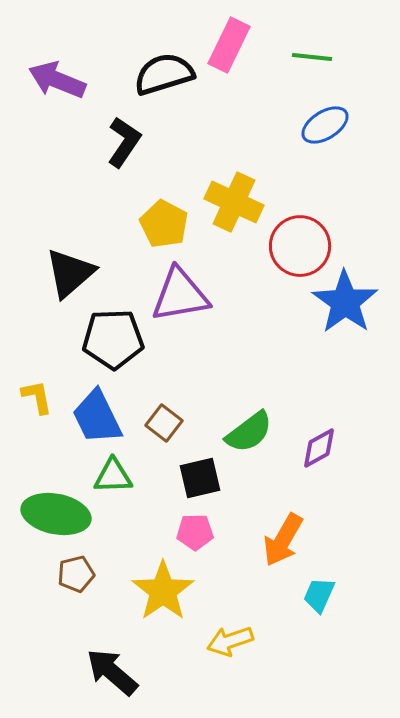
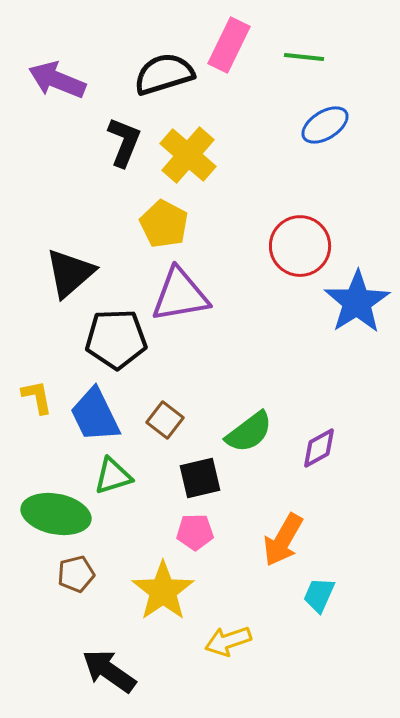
green line: moved 8 px left
black L-shape: rotated 12 degrees counterclockwise
yellow cross: moved 46 px left, 47 px up; rotated 16 degrees clockwise
blue star: moved 12 px right; rotated 4 degrees clockwise
black pentagon: moved 3 px right
blue trapezoid: moved 2 px left, 2 px up
brown square: moved 1 px right, 3 px up
green triangle: rotated 15 degrees counterclockwise
yellow arrow: moved 2 px left
black arrow: moved 3 px left, 1 px up; rotated 6 degrees counterclockwise
